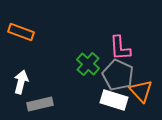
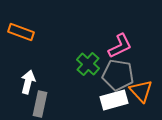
pink L-shape: moved 2 px up; rotated 112 degrees counterclockwise
gray pentagon: rotated 16 degrees counterclockwise
white arrow: moved 7 px right
white rectangle: rotated 32 degrees counterclockwise
gray rectangle: rotated 65 degrees counterclockwise
